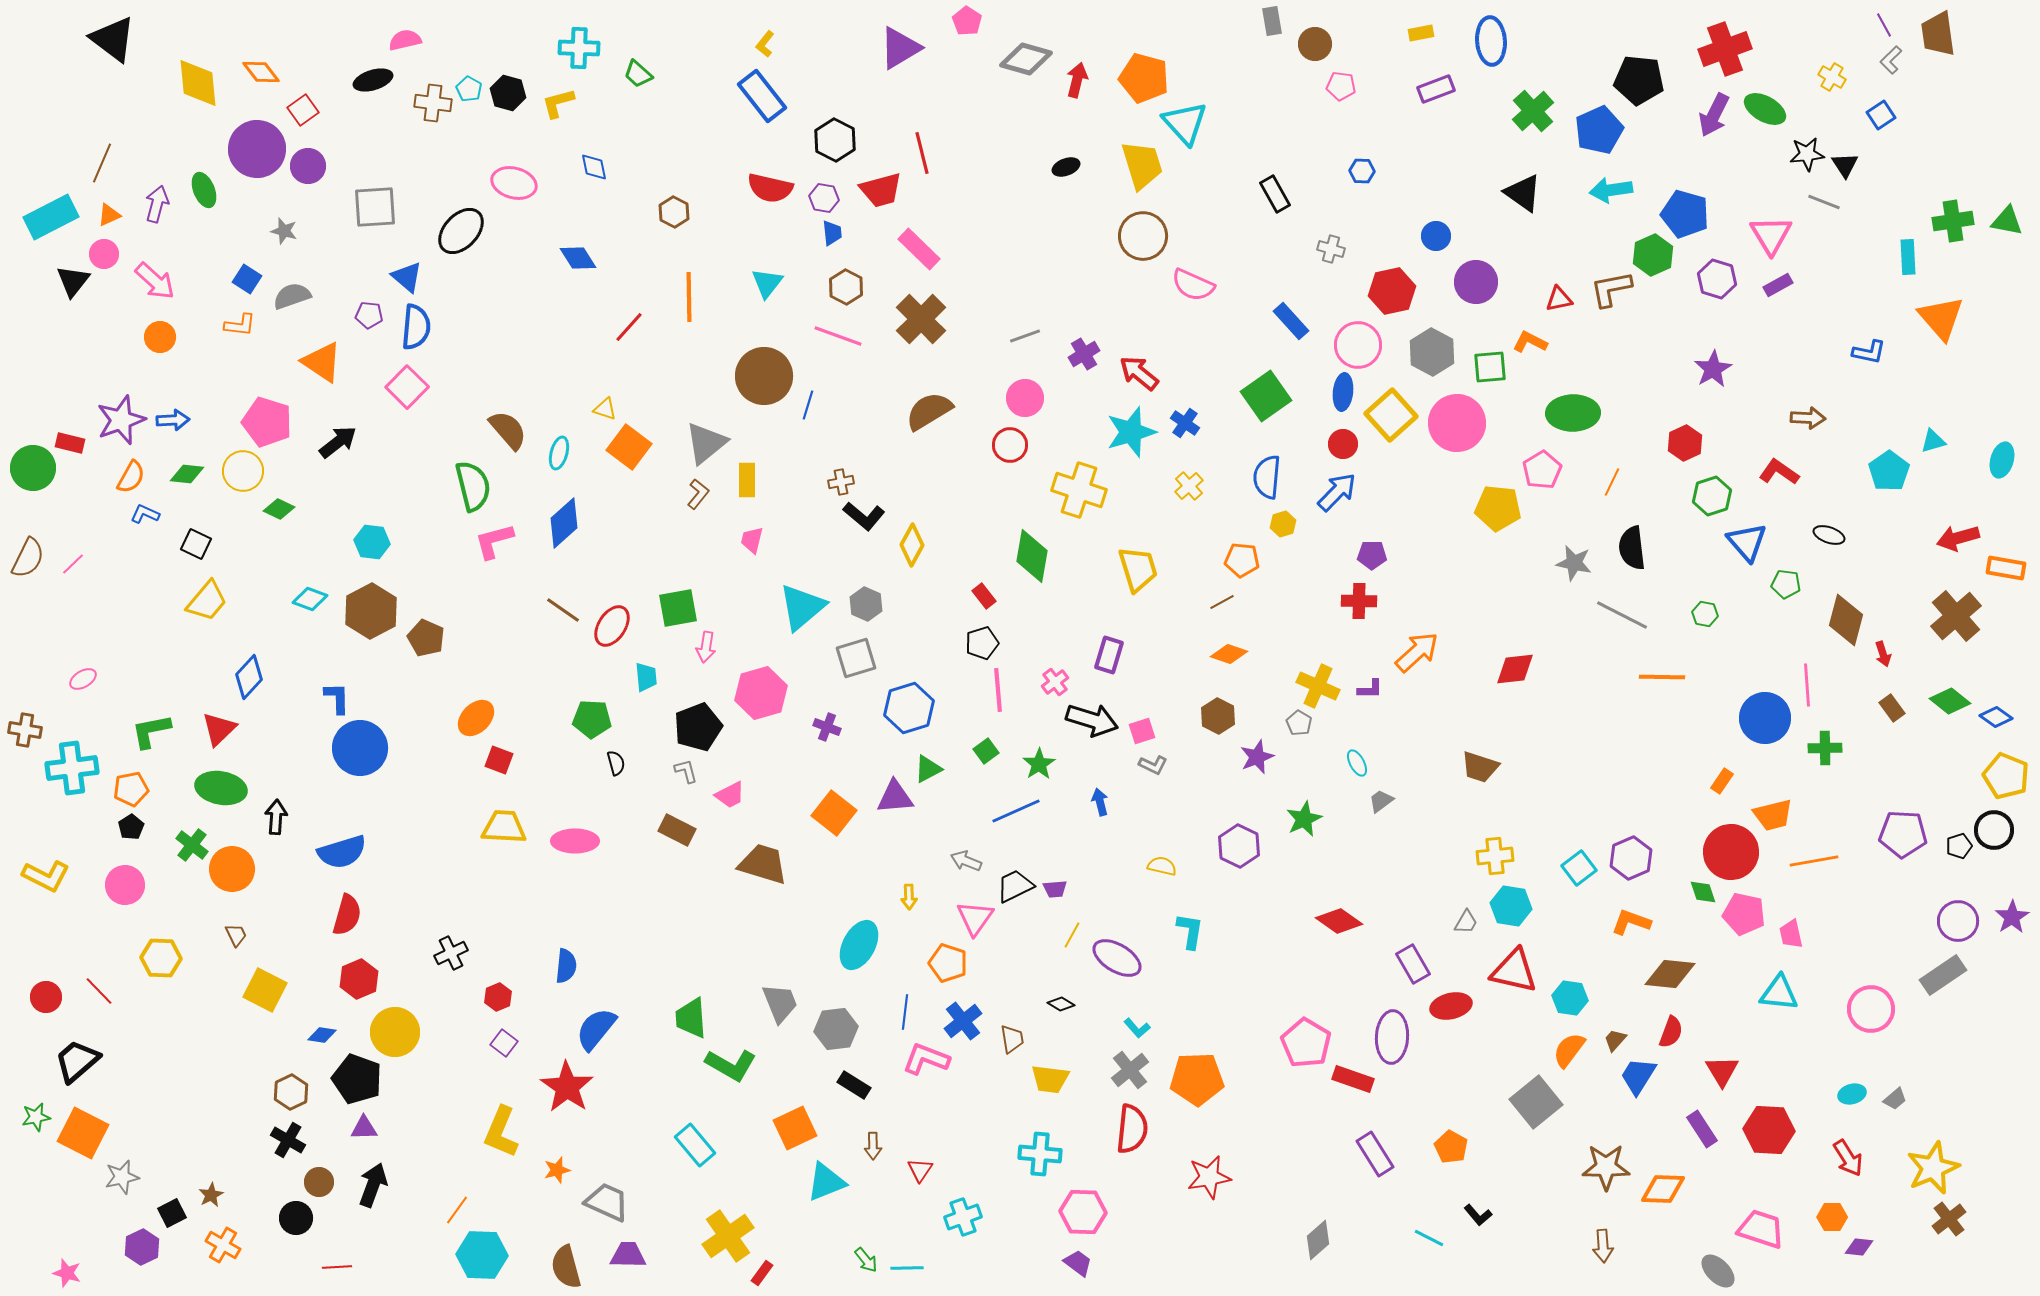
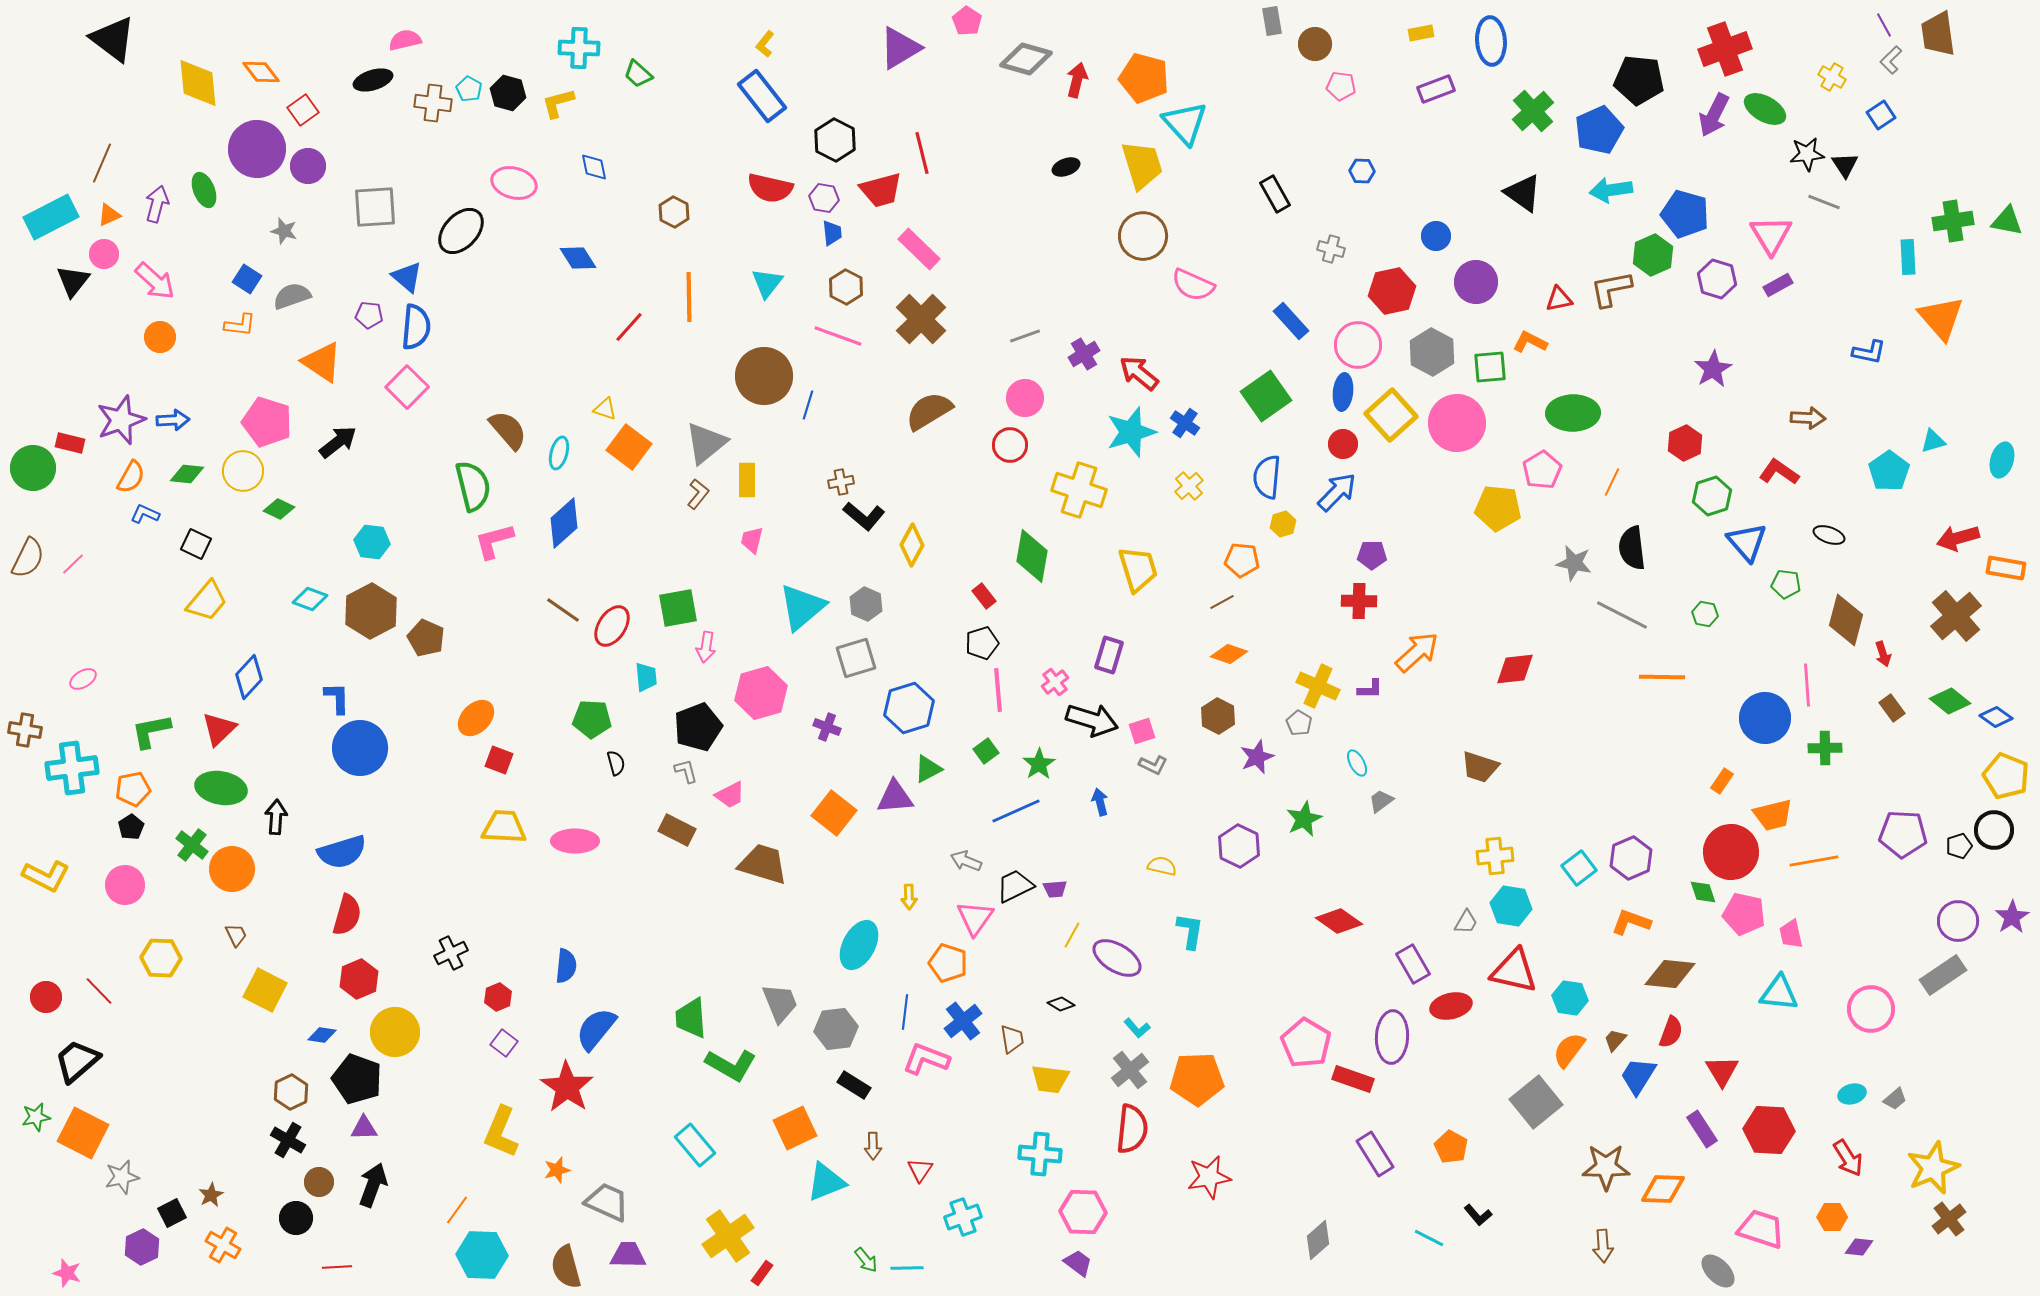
orange pentagon at (131, 789): moved 2 px right
